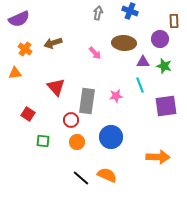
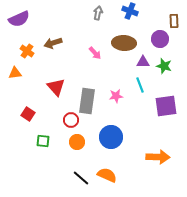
orange cross: moved 2 px right, 2 px down
